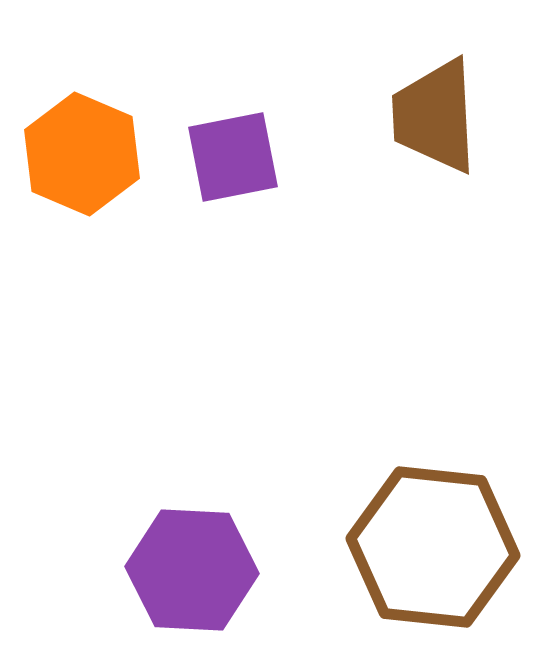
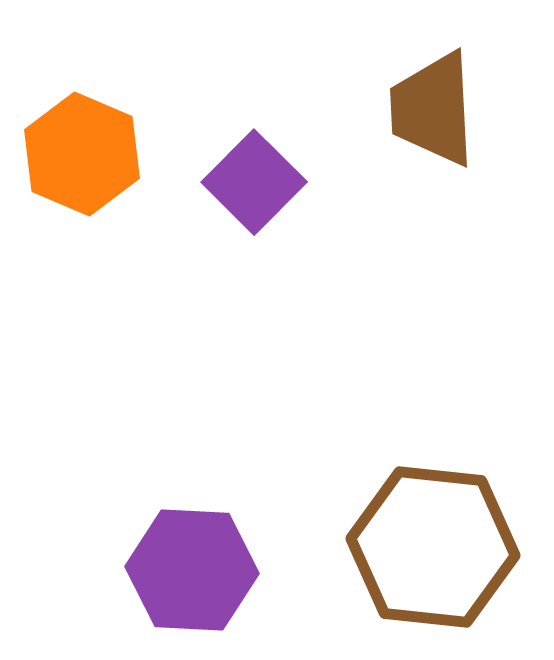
brown trapezoid: moved 2 px left, 7 px up
purple square: moved 21 px right, 25 px down; rotated 34 degrees counterclockwise
